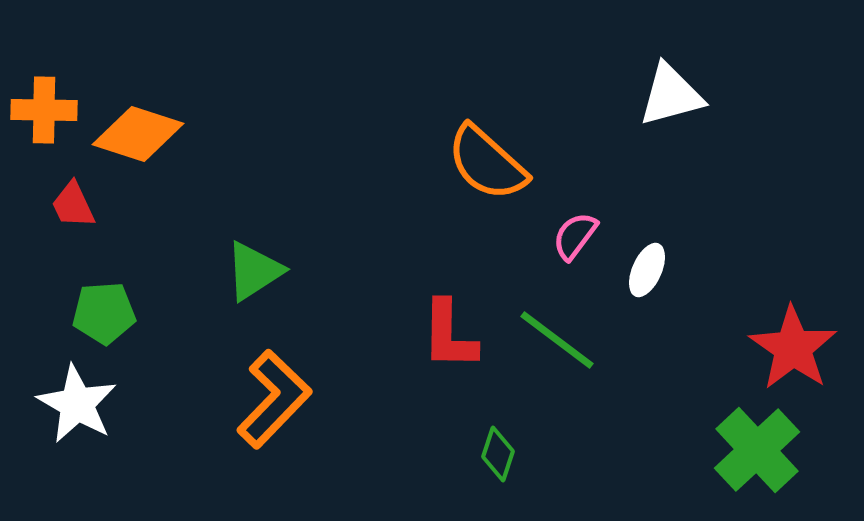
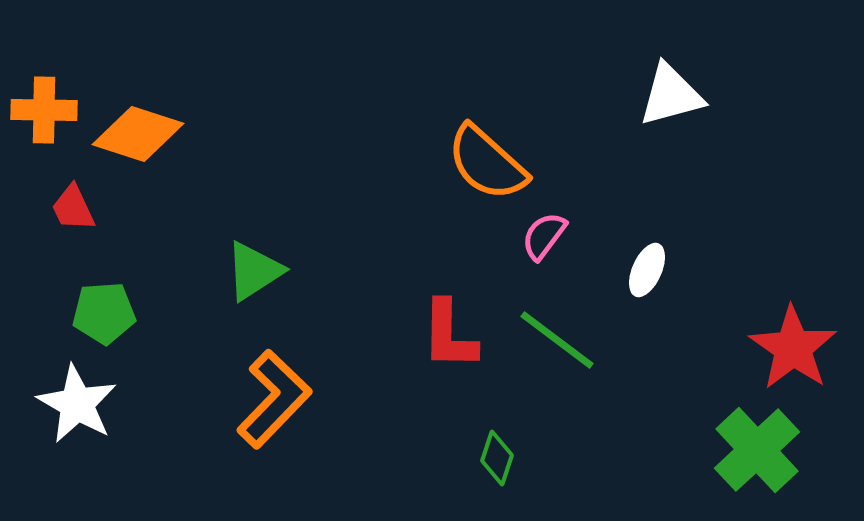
red trapezoid: moved 3 px down
pink semicircle: moved 31 px left
green diamond: moved 1 px left, 4 px down
